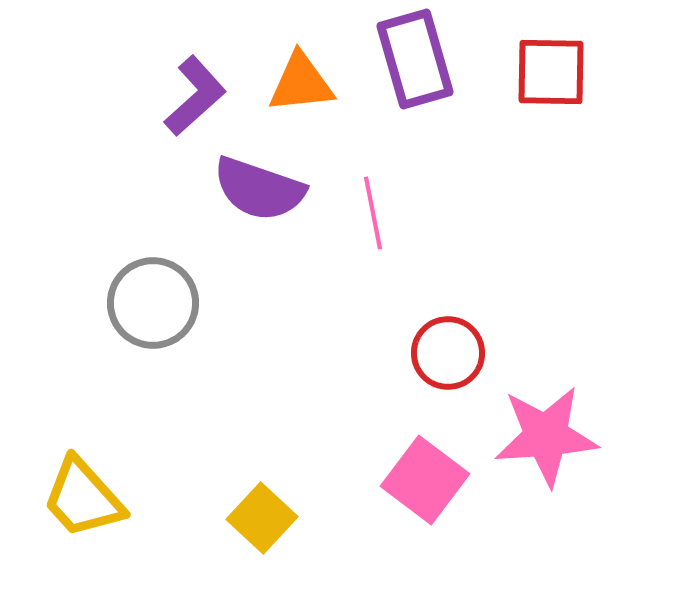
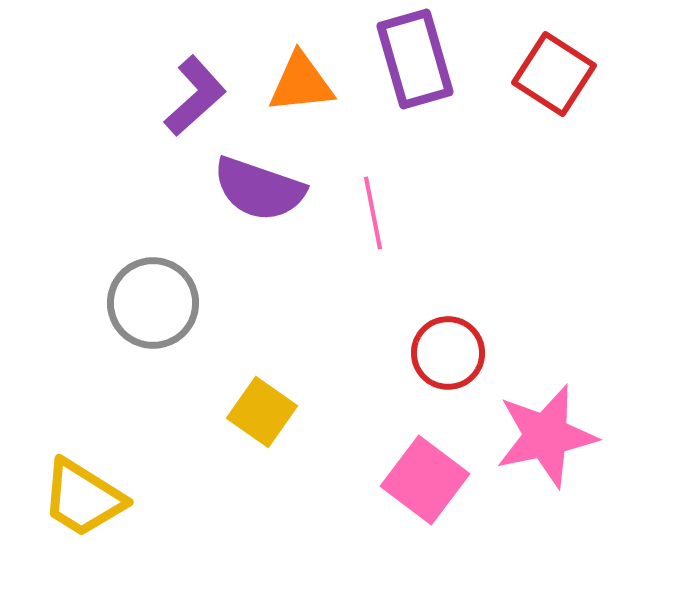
red square: moved 3 px right, 2 px down; rotated 32 degrees clockwise
pink star: rotated 8 degrees counterclockwise
yellow trapezoid: rotated 16 degrees counterclockwise
yellow square: moved 106 px up; rotated 8 degrees counterclockwise
